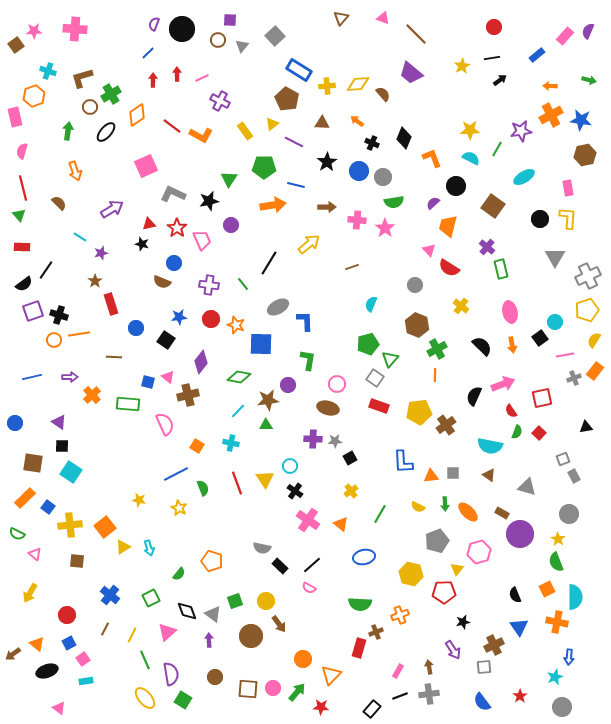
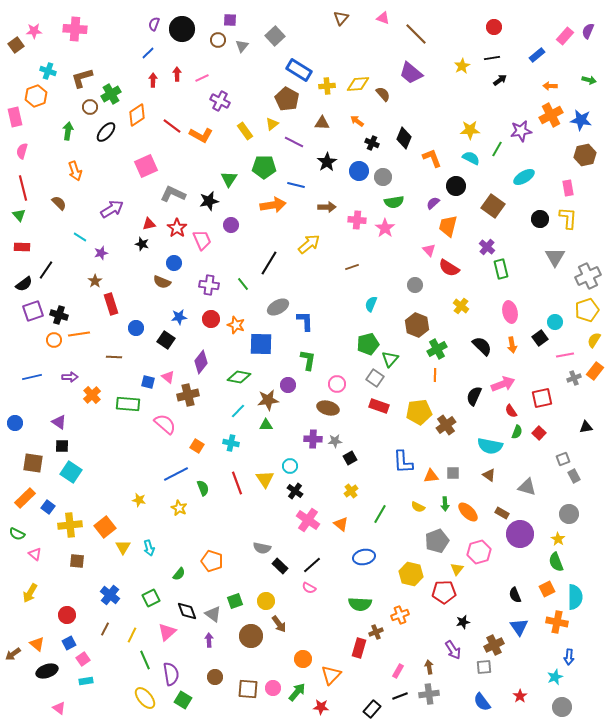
orange hexagon at (34, 96): moved 2 px right
pink semicircle at (165, 424): rotated 25 degrees counterclockwise
yellow triangle at (123, 547): rotated 28 degrees counterclockwise
